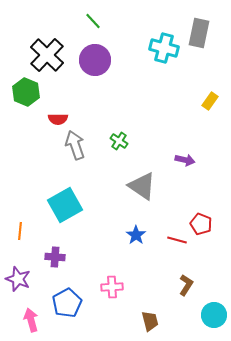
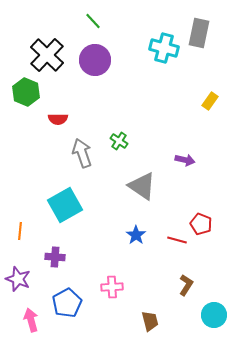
gray arrow: moved 7 px right, 8 px down
